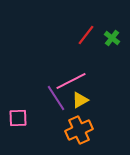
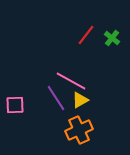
pink line: rotated 56 degrees clockwise
pink square: moved 3 px left, 13 px up
